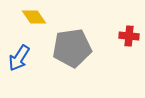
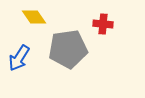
red cross: moved 26 px left, 12 px up
gray pentagon: moved 4 px left, 1 px down
